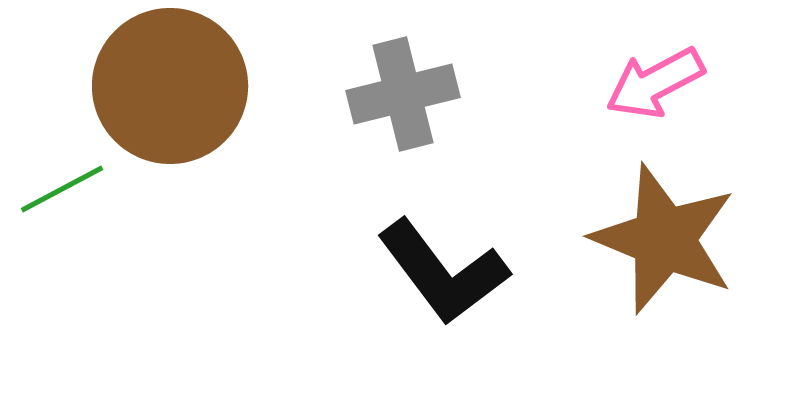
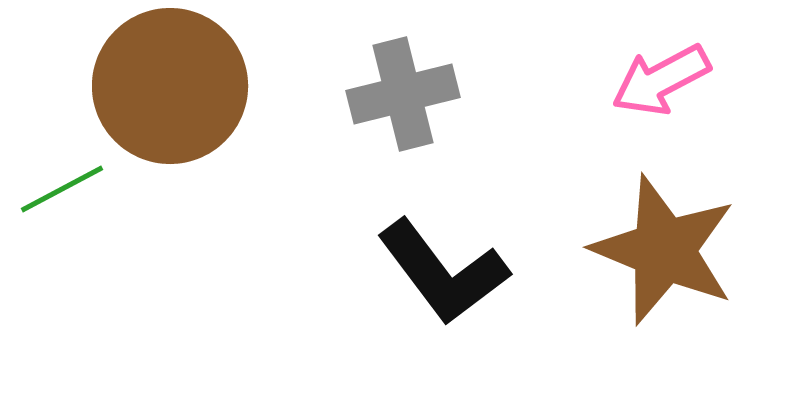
pink arrow: moved 6 px right, 3 px up
brown star: moved 11 px down
